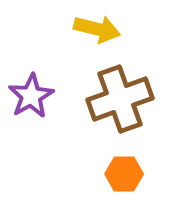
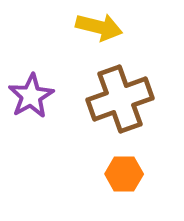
yellow arrow: moved 2 px right, 2 px up
